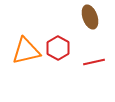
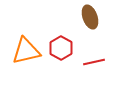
red hexagon: moved 3 px right
